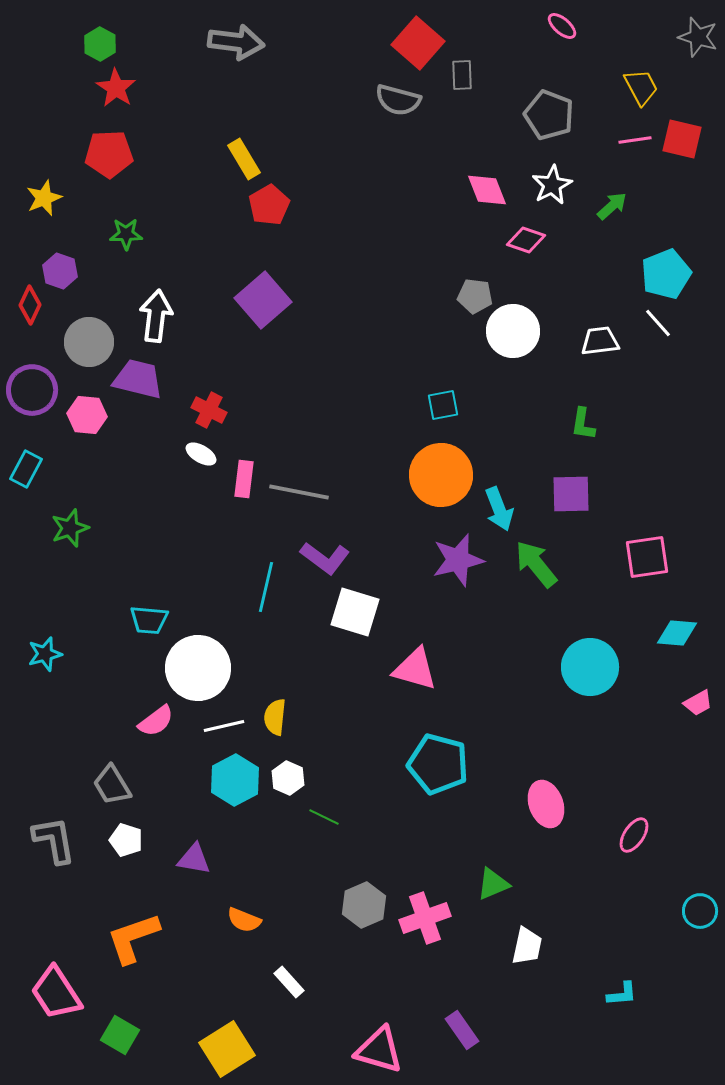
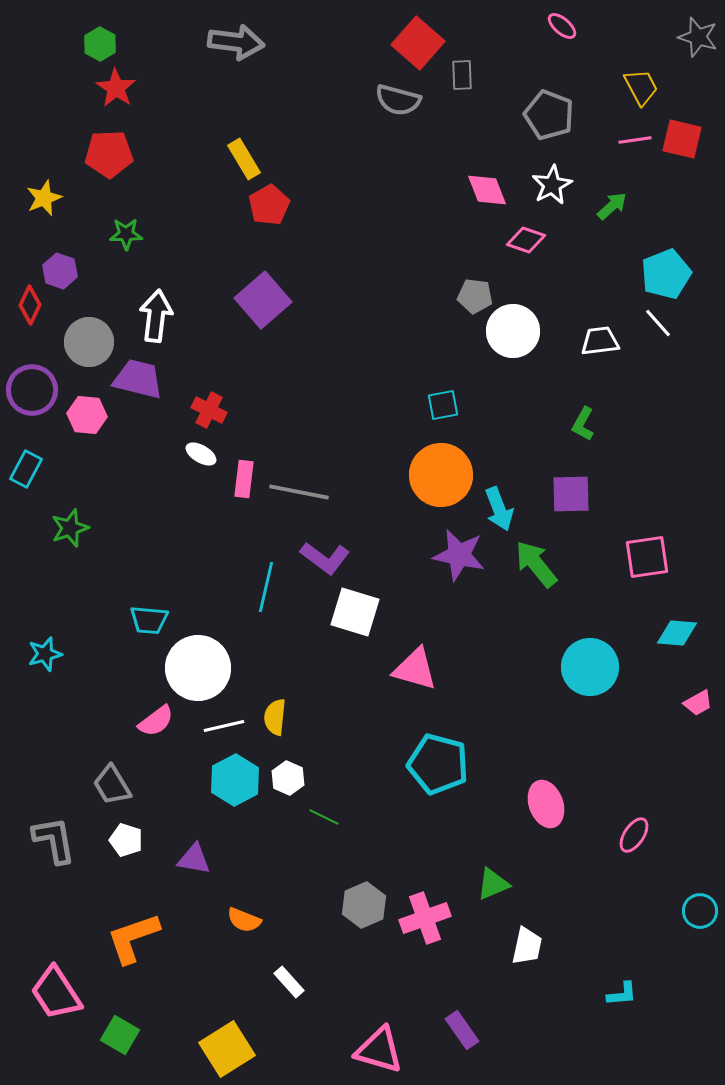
green L-shape at (583, 424): rotated 20 degrees clockwise
purple star at (458, 560): moved 1 px right, 5 px up; rotated 26 degrees clockwise
